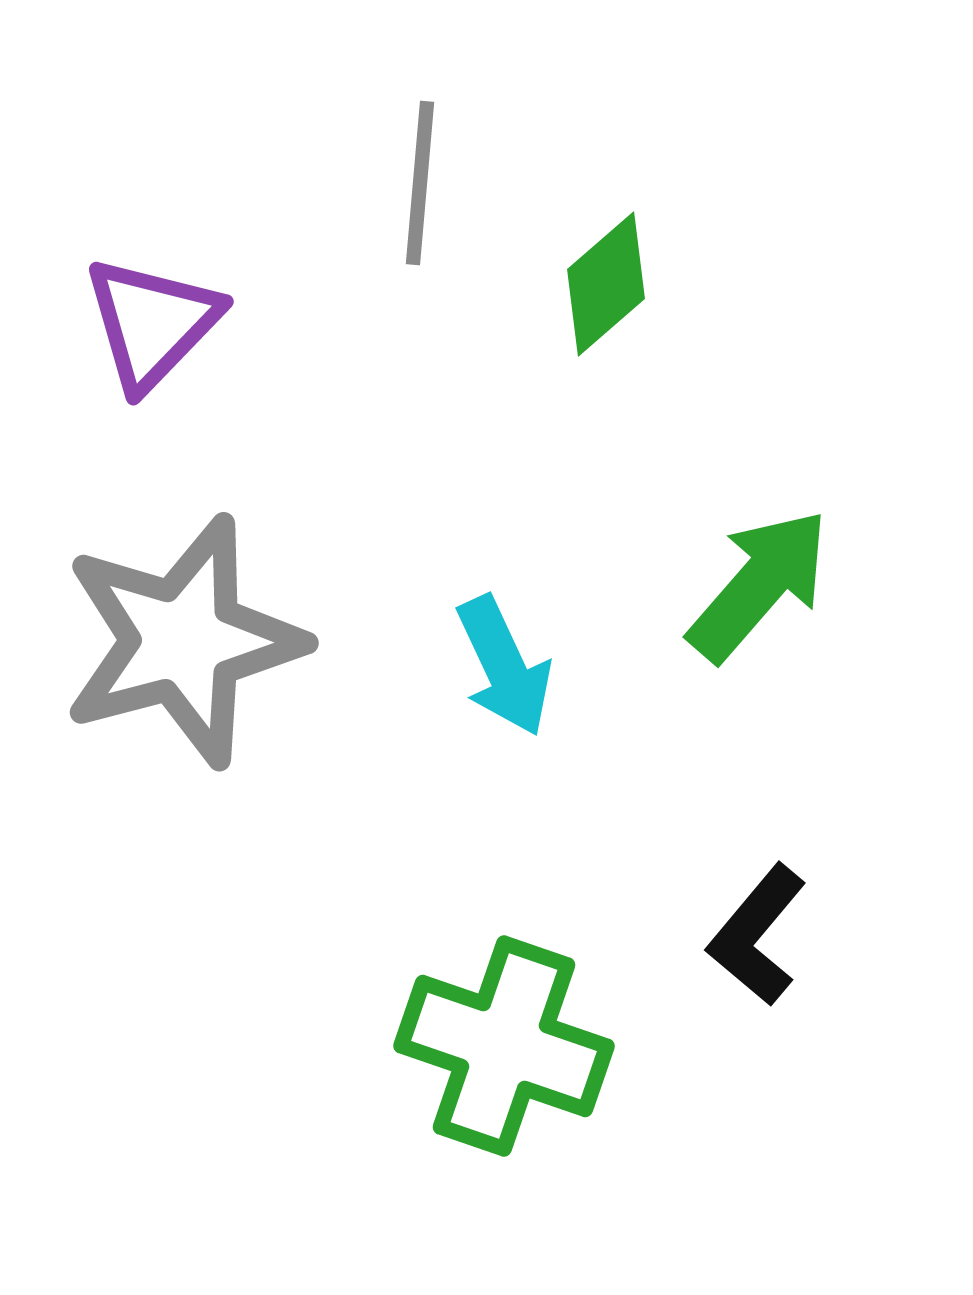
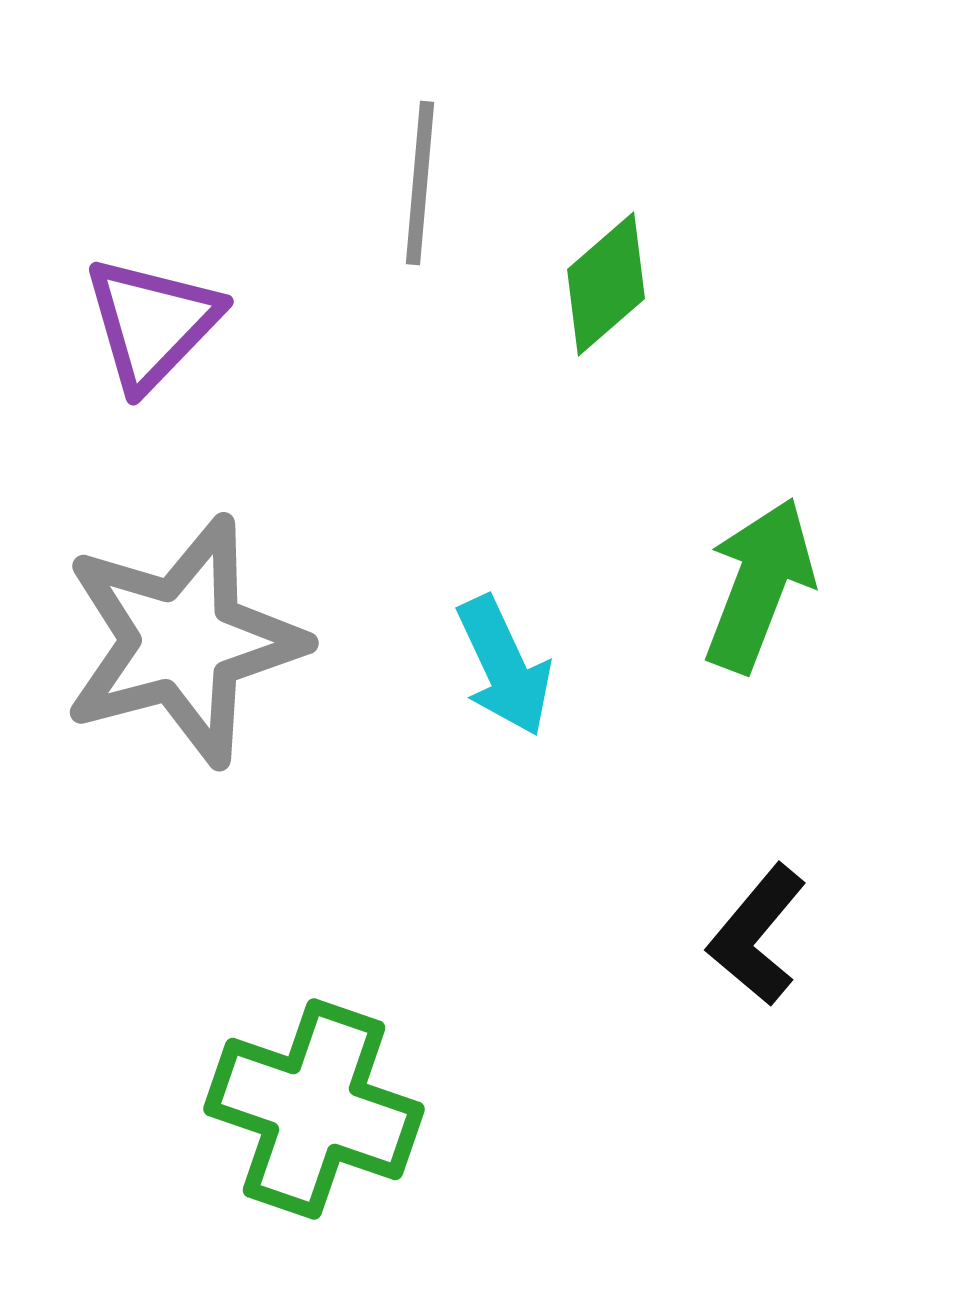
green arrow: rotated 20 degrees counterclockwise
green cross: moved 190 px left, 63 px down
